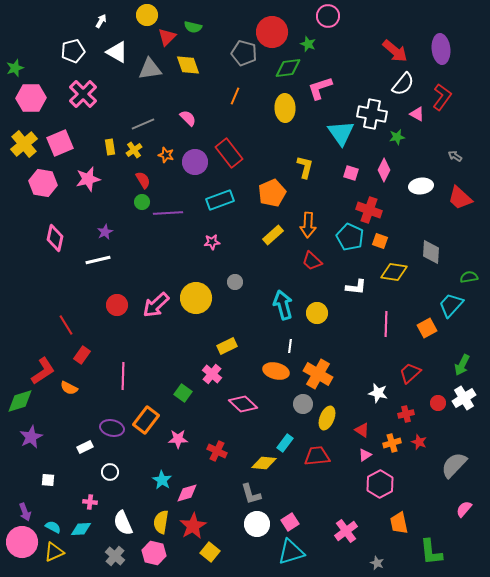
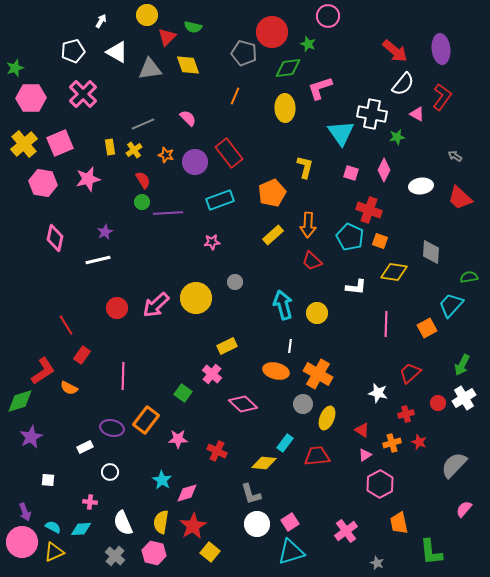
red circle at (117, 305): moved 3 px down
